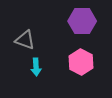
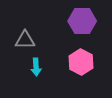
gray triangle: rotated 20 degrees counterclockwise
